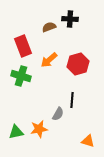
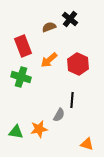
black cross: rotated 35 degrees clockwise
red hexagon: rotated 20 degrees counterclockwise
green cross: moved 1 px down
gray semicircle: moved 1 px right, 1 px down
green triangle: rotated 21 degrees clockwise
orange triangle: moved 1 px left, 3 px down
